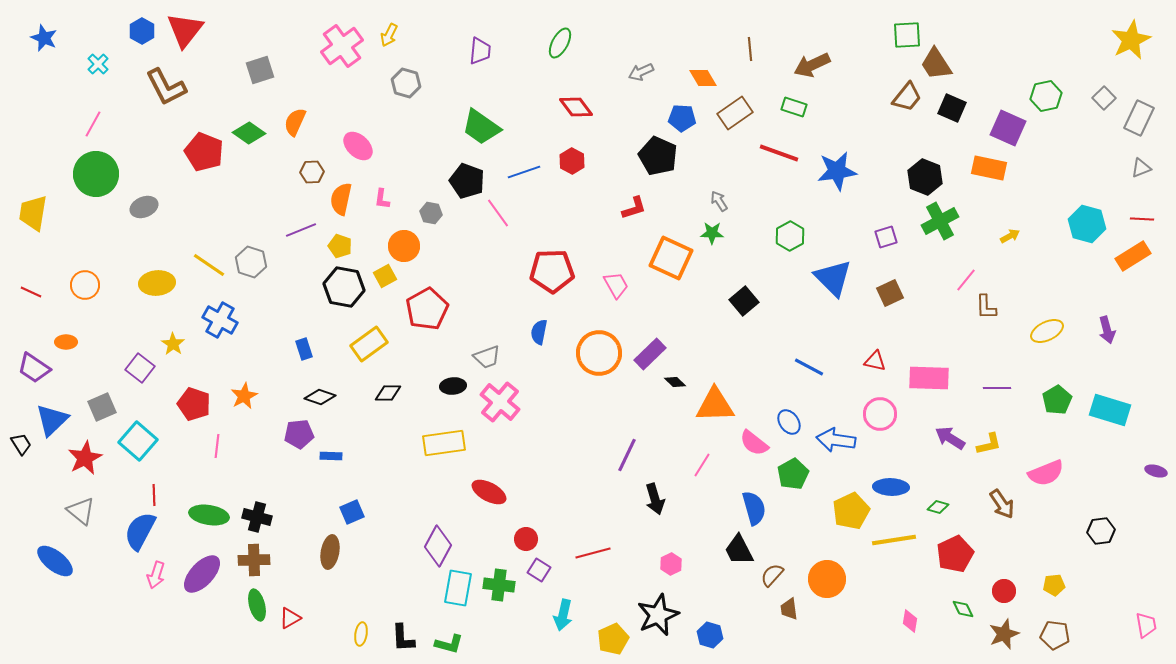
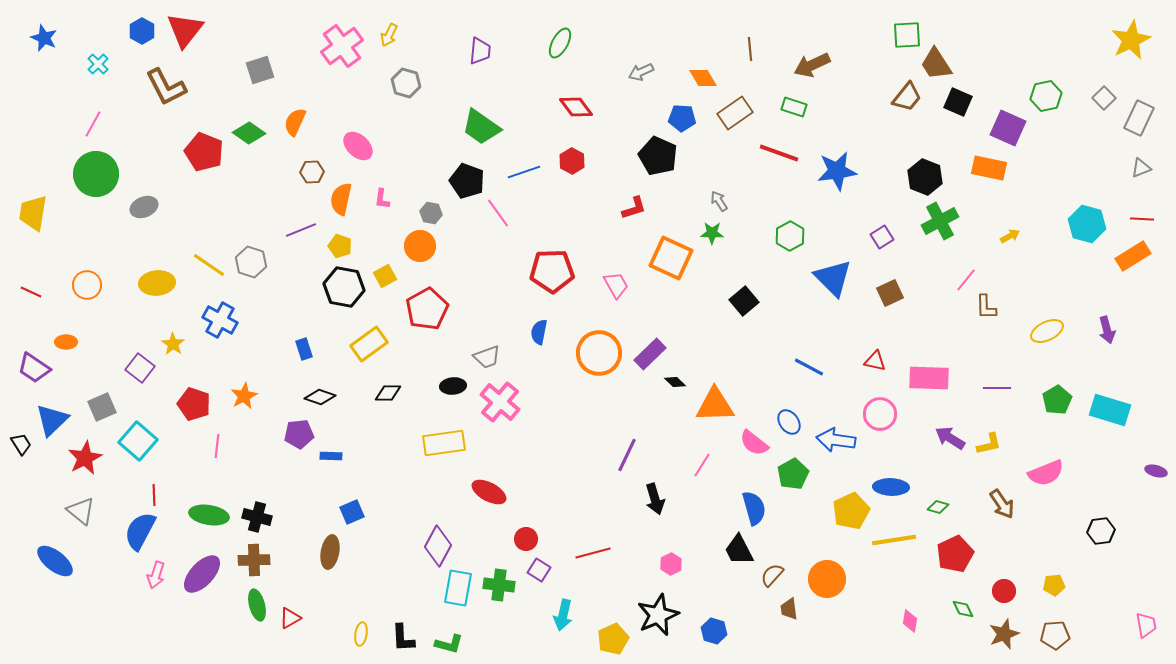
black square at (952, 108): moved 6 px right, 6 px up
purple square at (886, 237): moved 4 px left; rotated 15 degrees counterclockwise
orange circle at (404, 246): moved 16 px right
orange circle at (85, 285): moved 2 px right
blue hexagon at (710, 635): moved 4 px right, 4 px up
brown pentagon at (1055, 635): rotated 12 degrees counterclockwise
